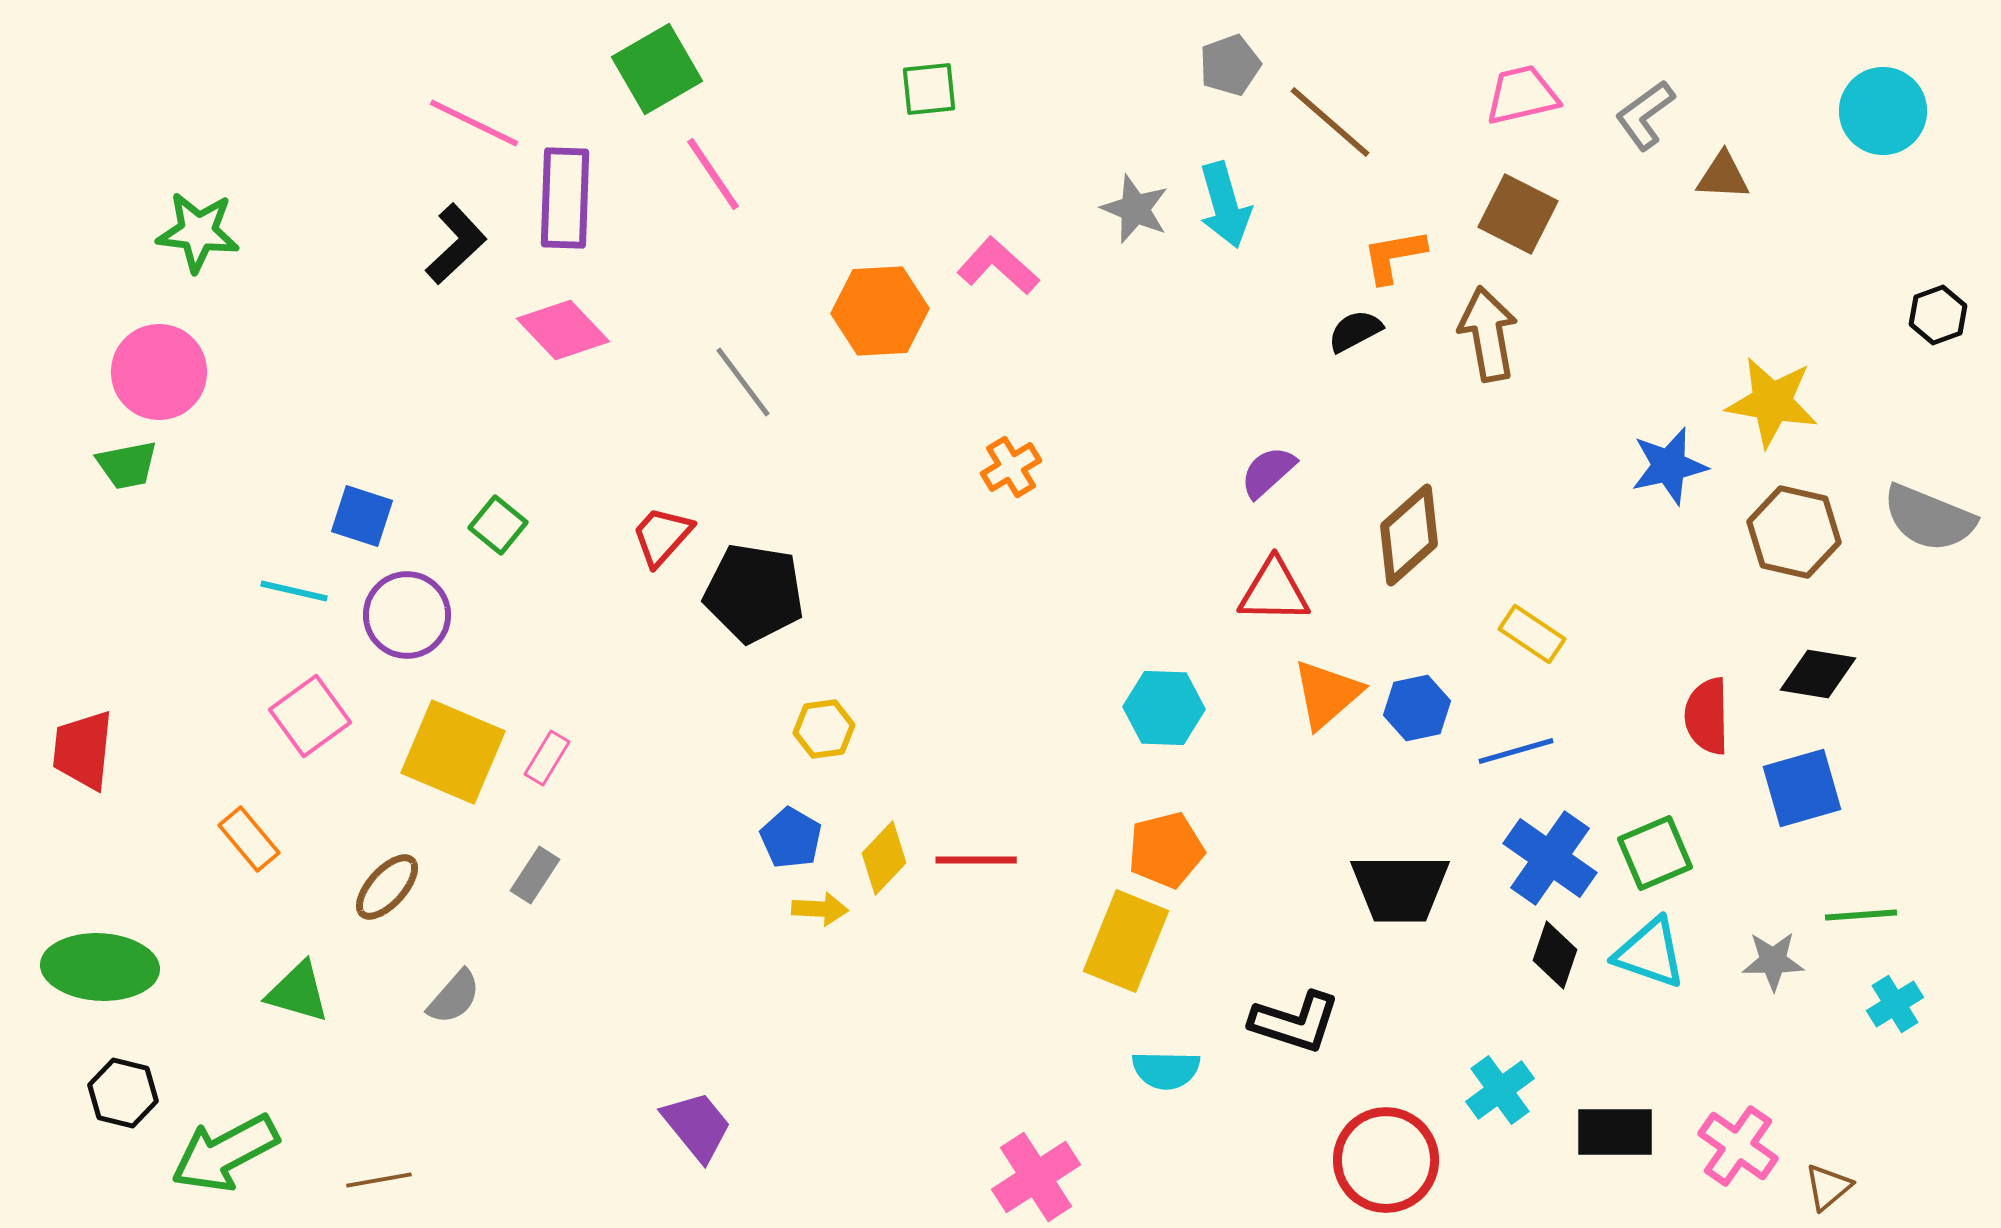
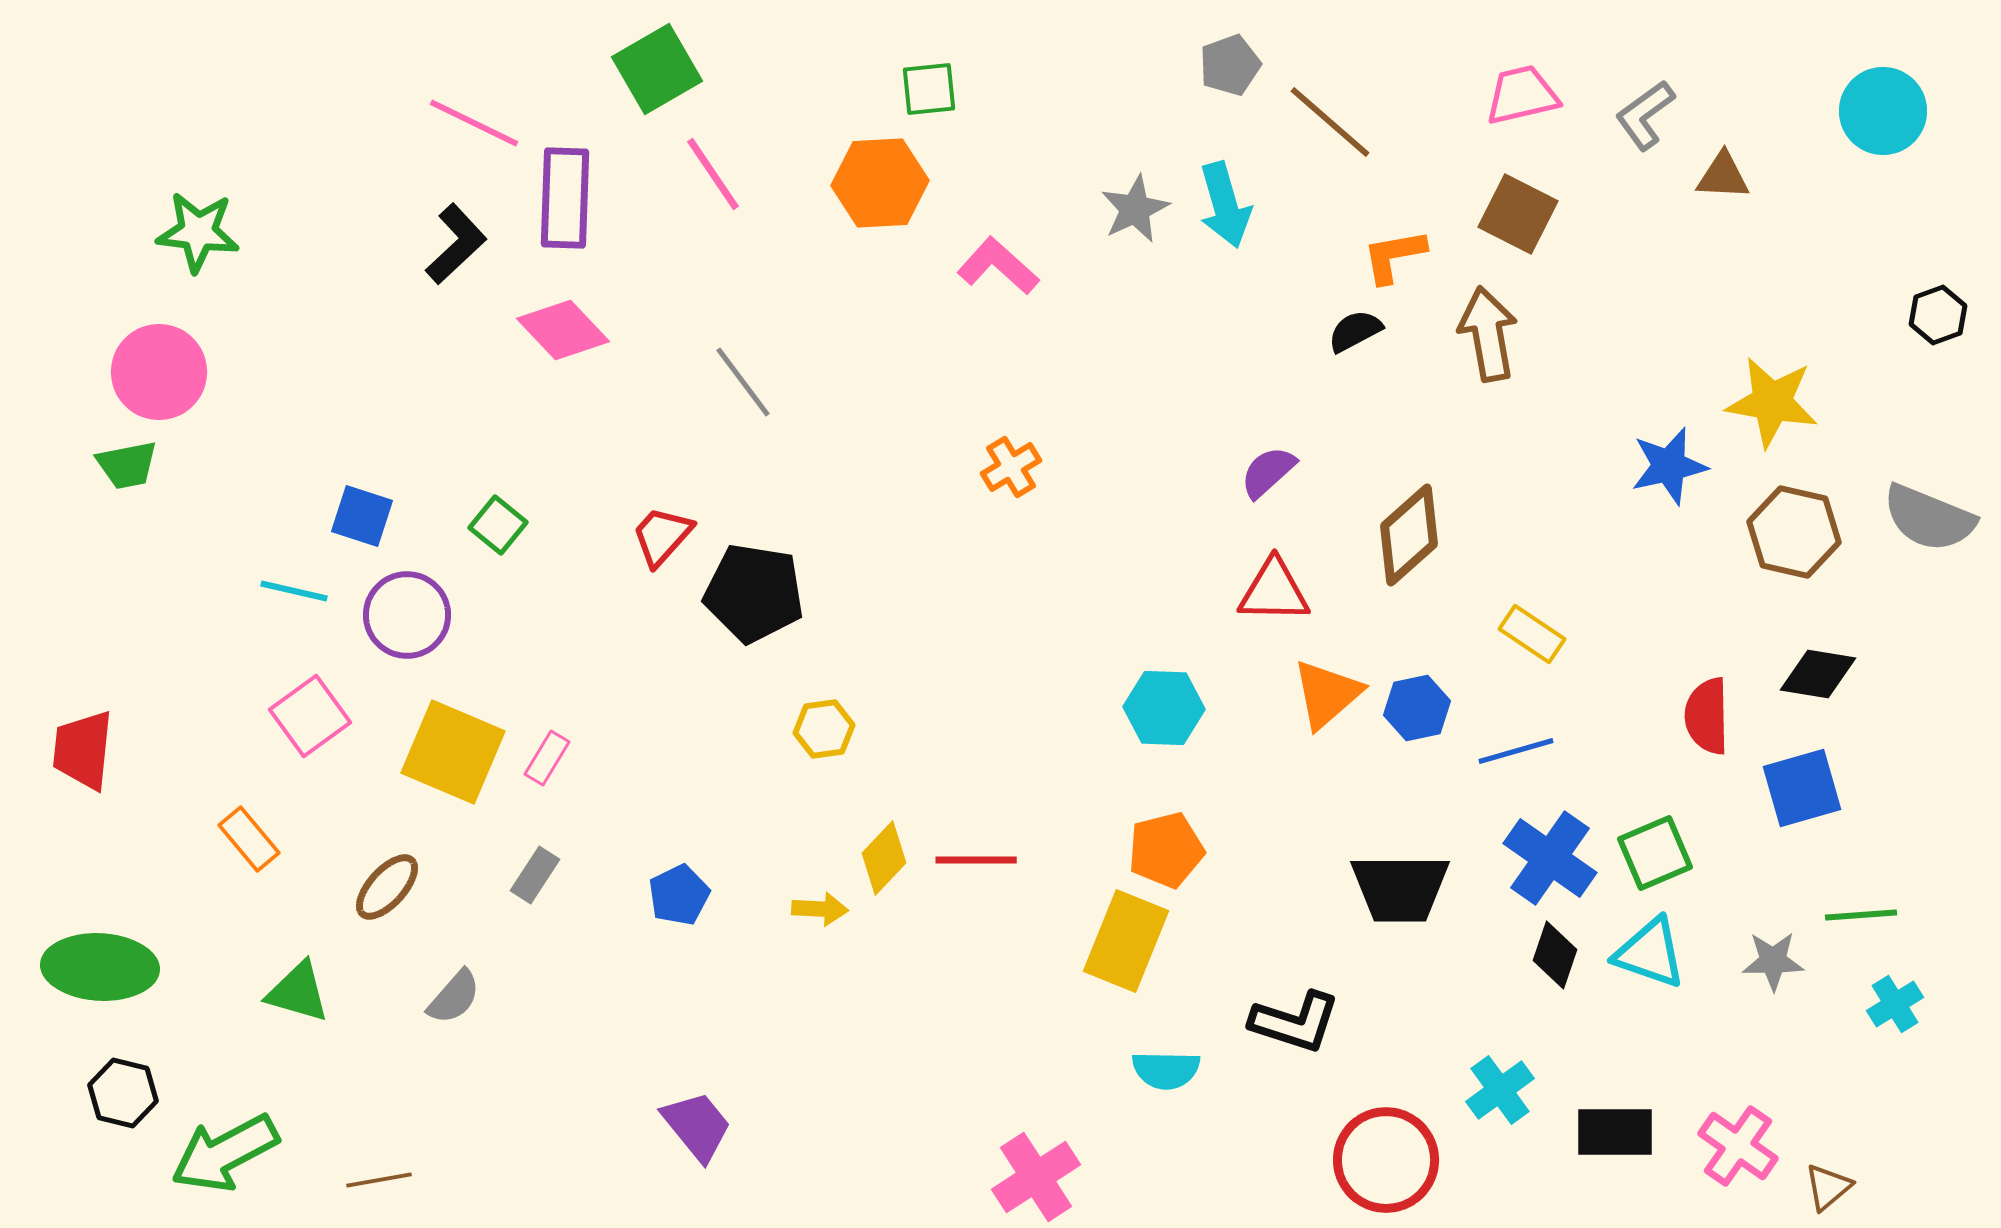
gray star at (1135, 209): rotated 24 degrees clockwise
orange hexagon at (880, 311): moved 128 px up
blue pentagon at (791, 838): moved 112 px left, 57 px down; rotated 16 degrees clockwise
